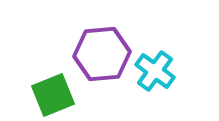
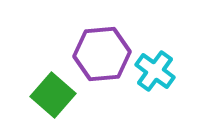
green square: rotated 27 degrees counterclockwise
